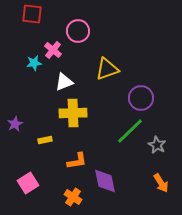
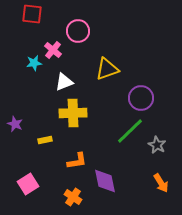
purple star: rotated 21 degrees counterclockwise
pink square: moved 1 px down
